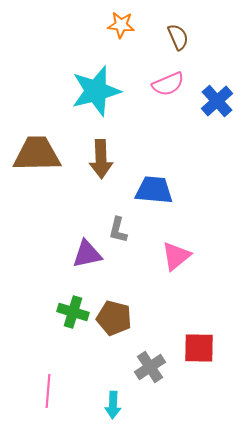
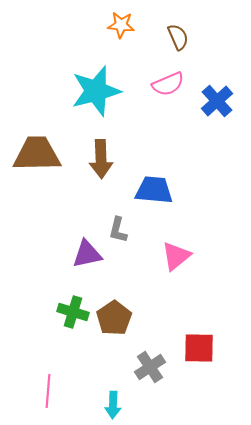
brown pentagon: rotated 24 degrees clockwise
